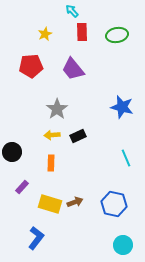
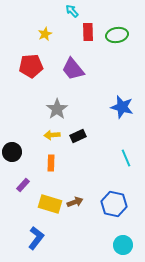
red rectangle: moved 6 px right
purple rectangle: moved 1 px right, 2 px up
